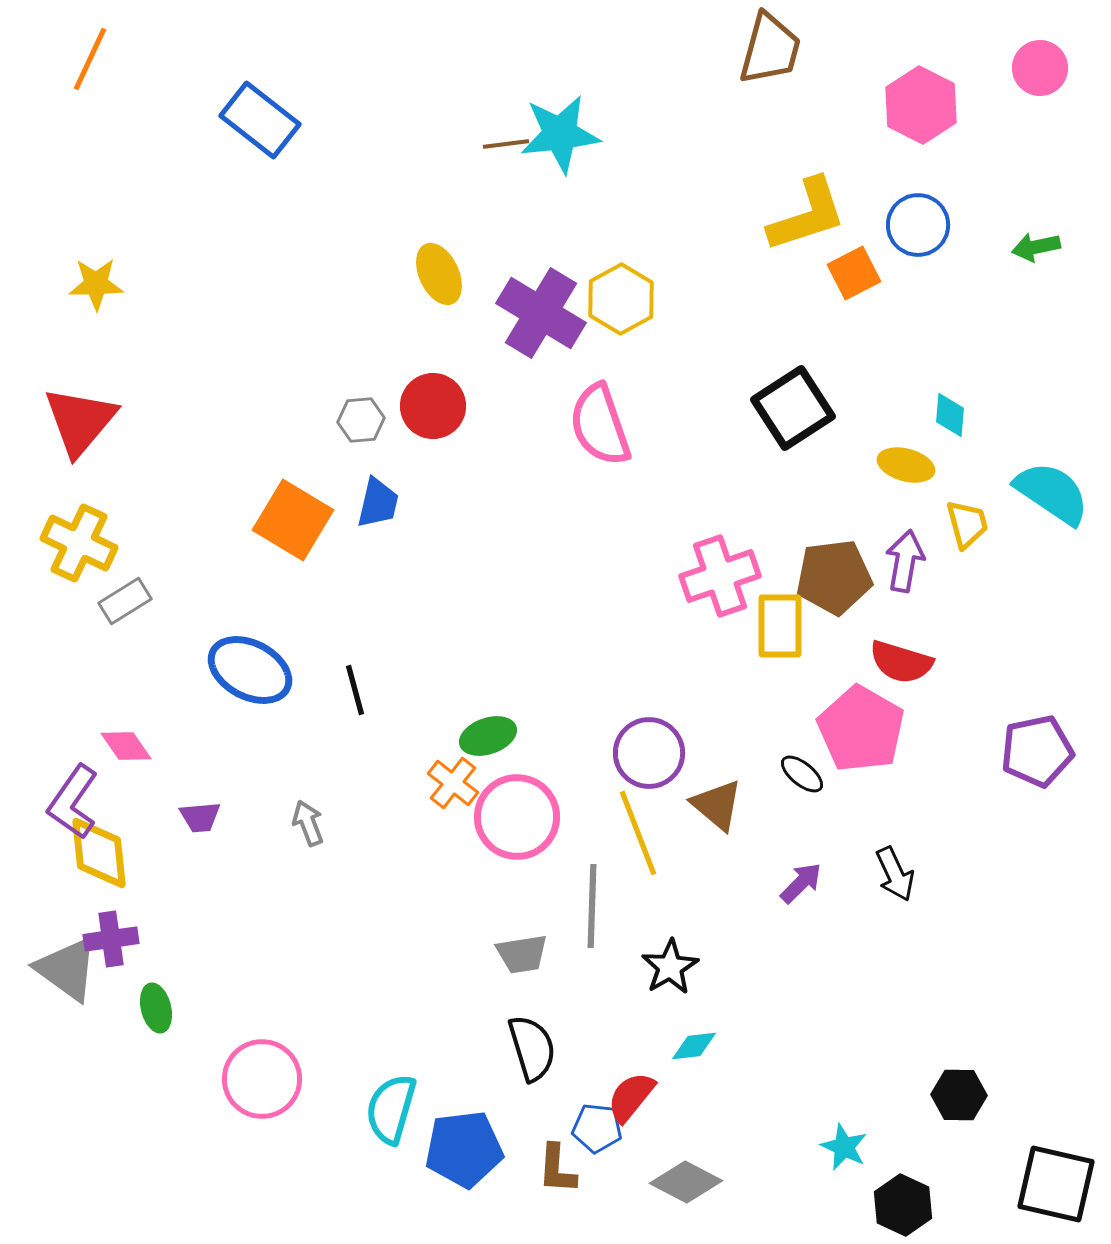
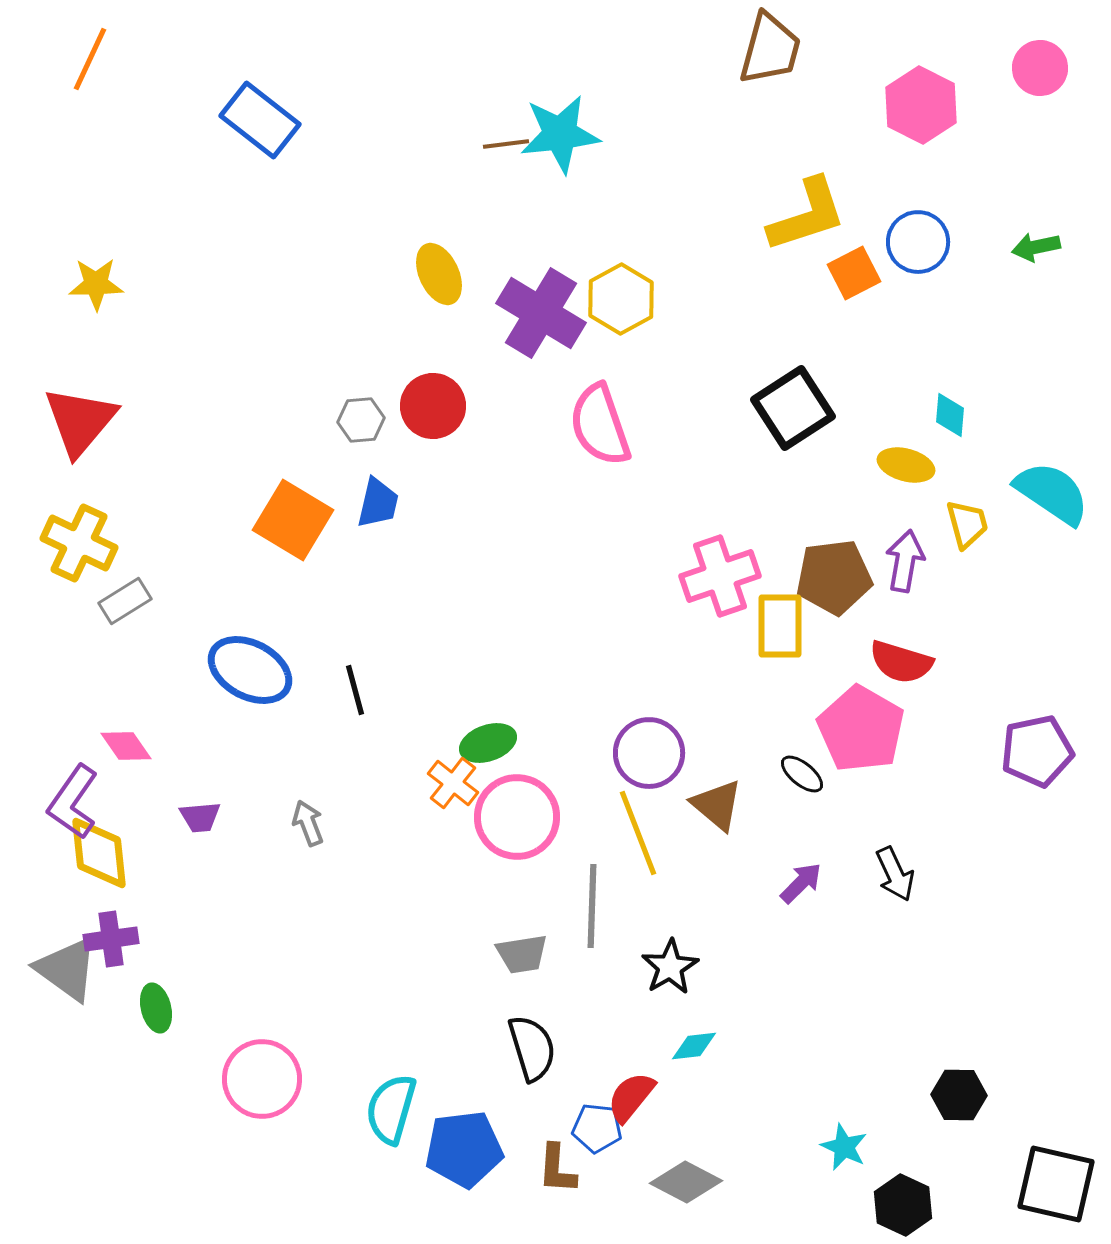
blue circle at (918, 225): moved 17 px down
green ellipse at (488, 736): moved 7 px down
